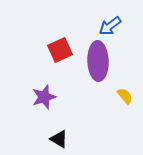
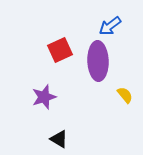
yellow semicircle: moved 1 px up
